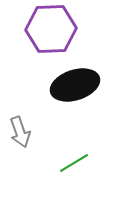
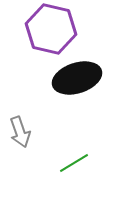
purple hexagon: rotated 15 degrees clockwise
black ellipse: moved 2 px right, 7 px up
